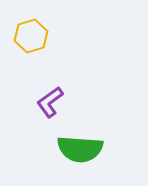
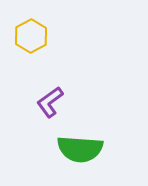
yellow hexagon: rotated 12 degrees counterclockwise
